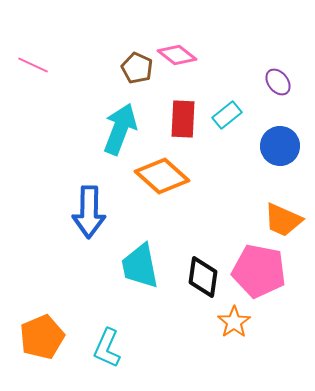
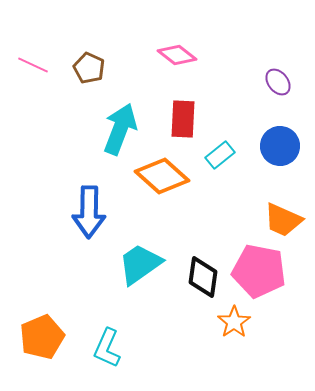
brown pentagon: moved 48 px left
cyan rectangle: moved 7 px left, 40 px down
cyan trapezoid: moved 2 px up; rotated 66 degrees clockwise
